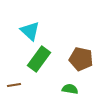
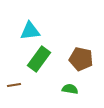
cyan triangle: rotated 50 degrees counterclockwise
